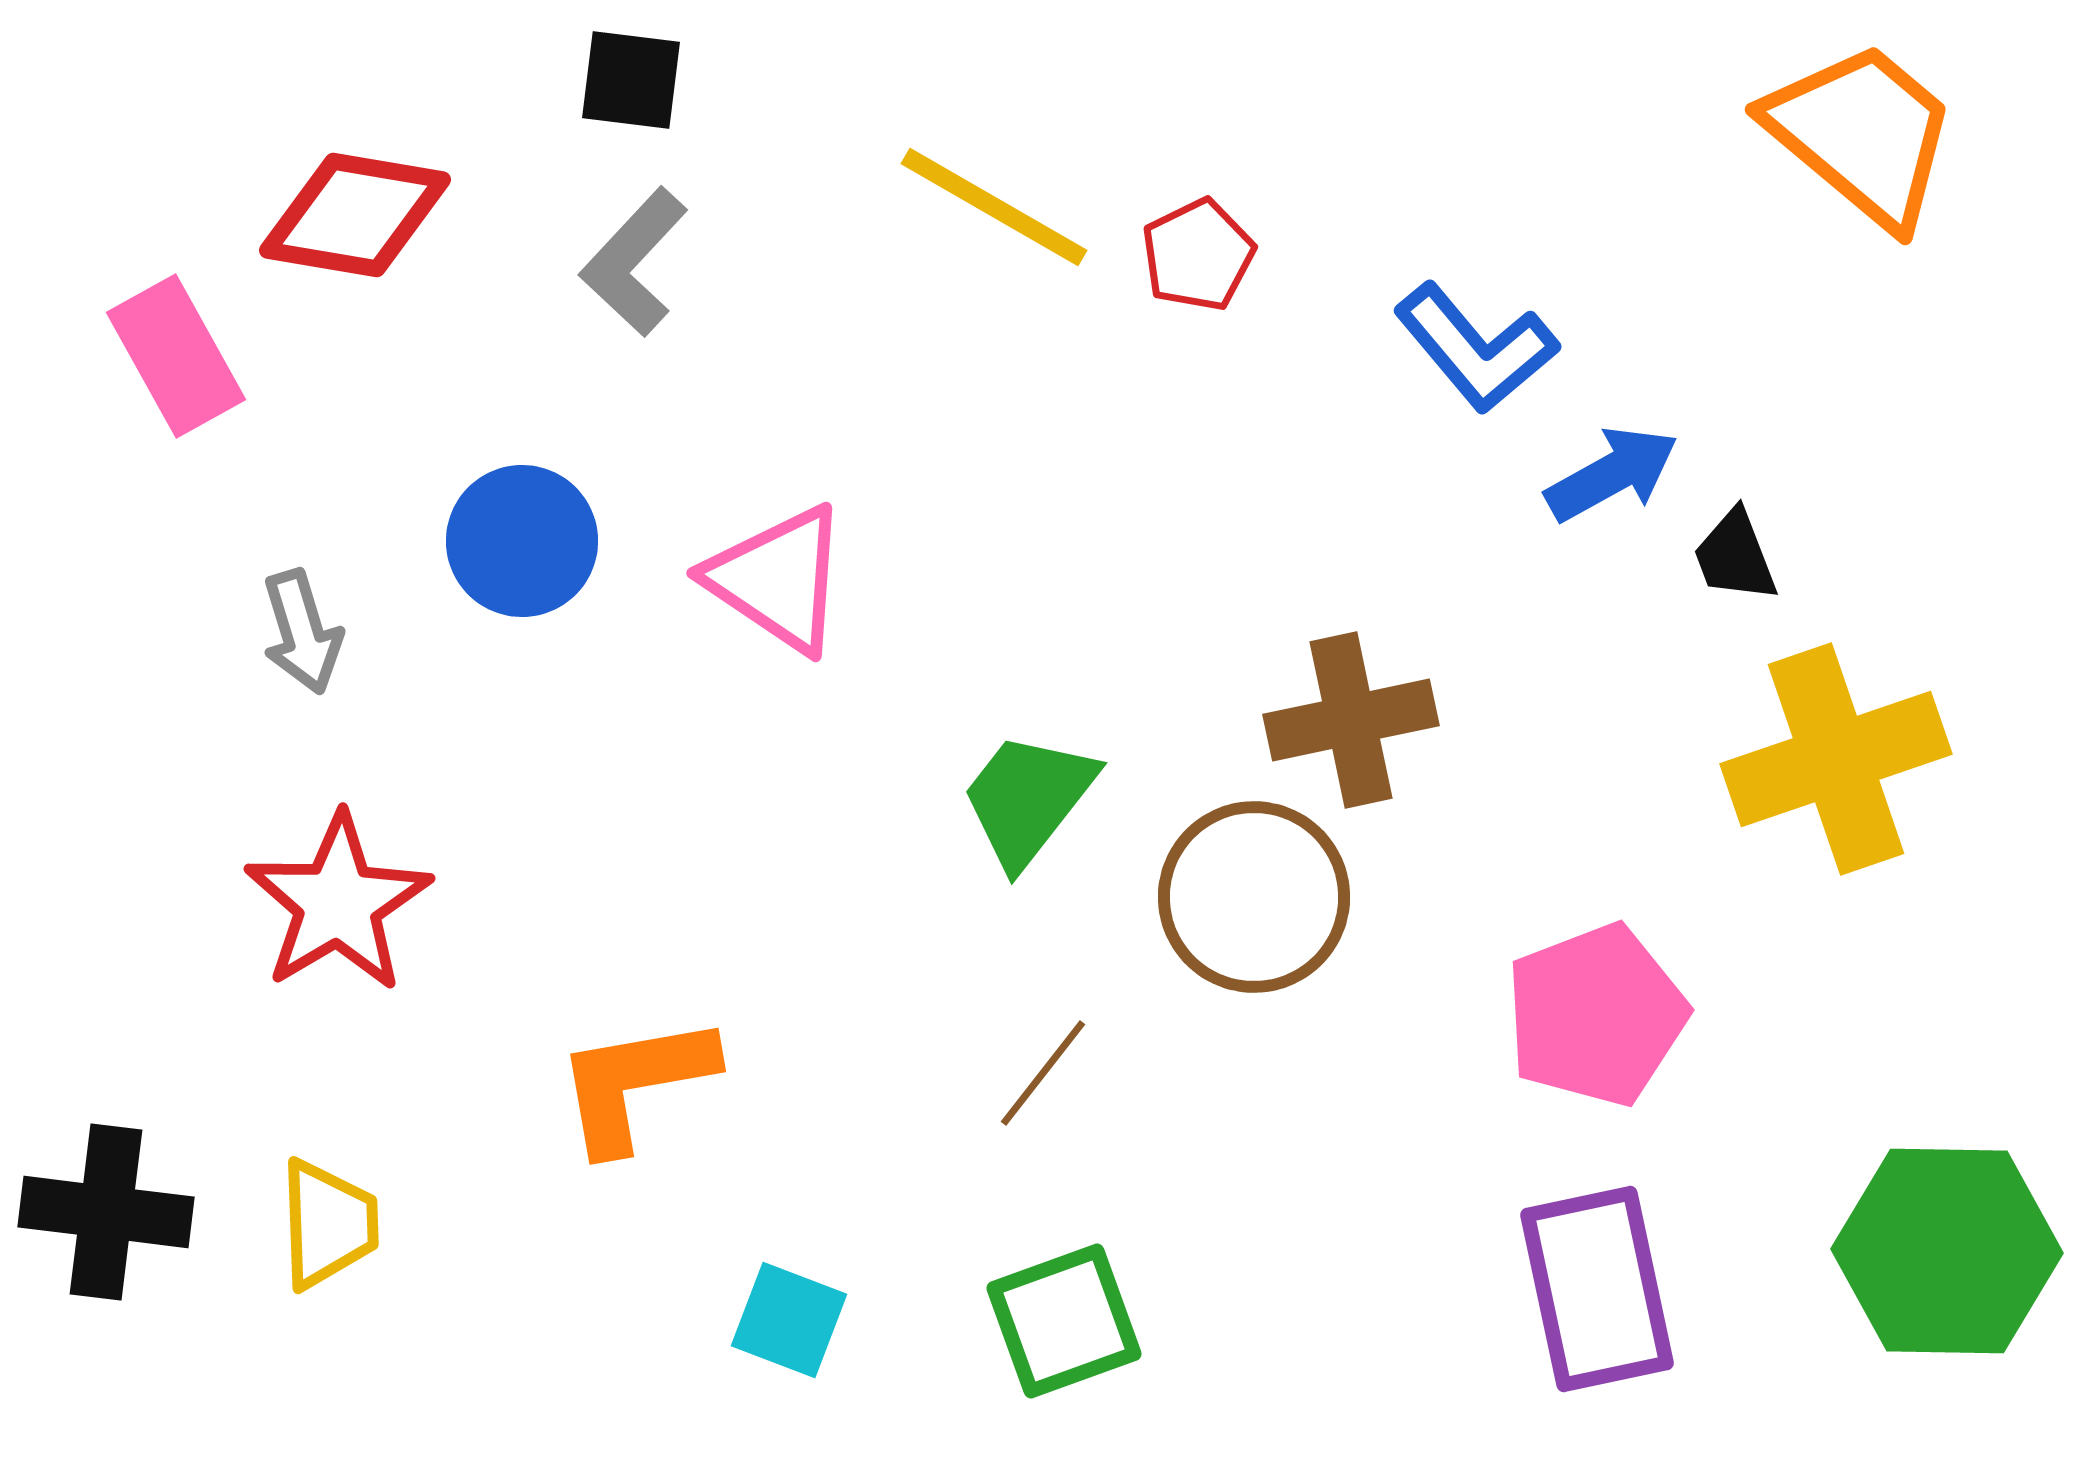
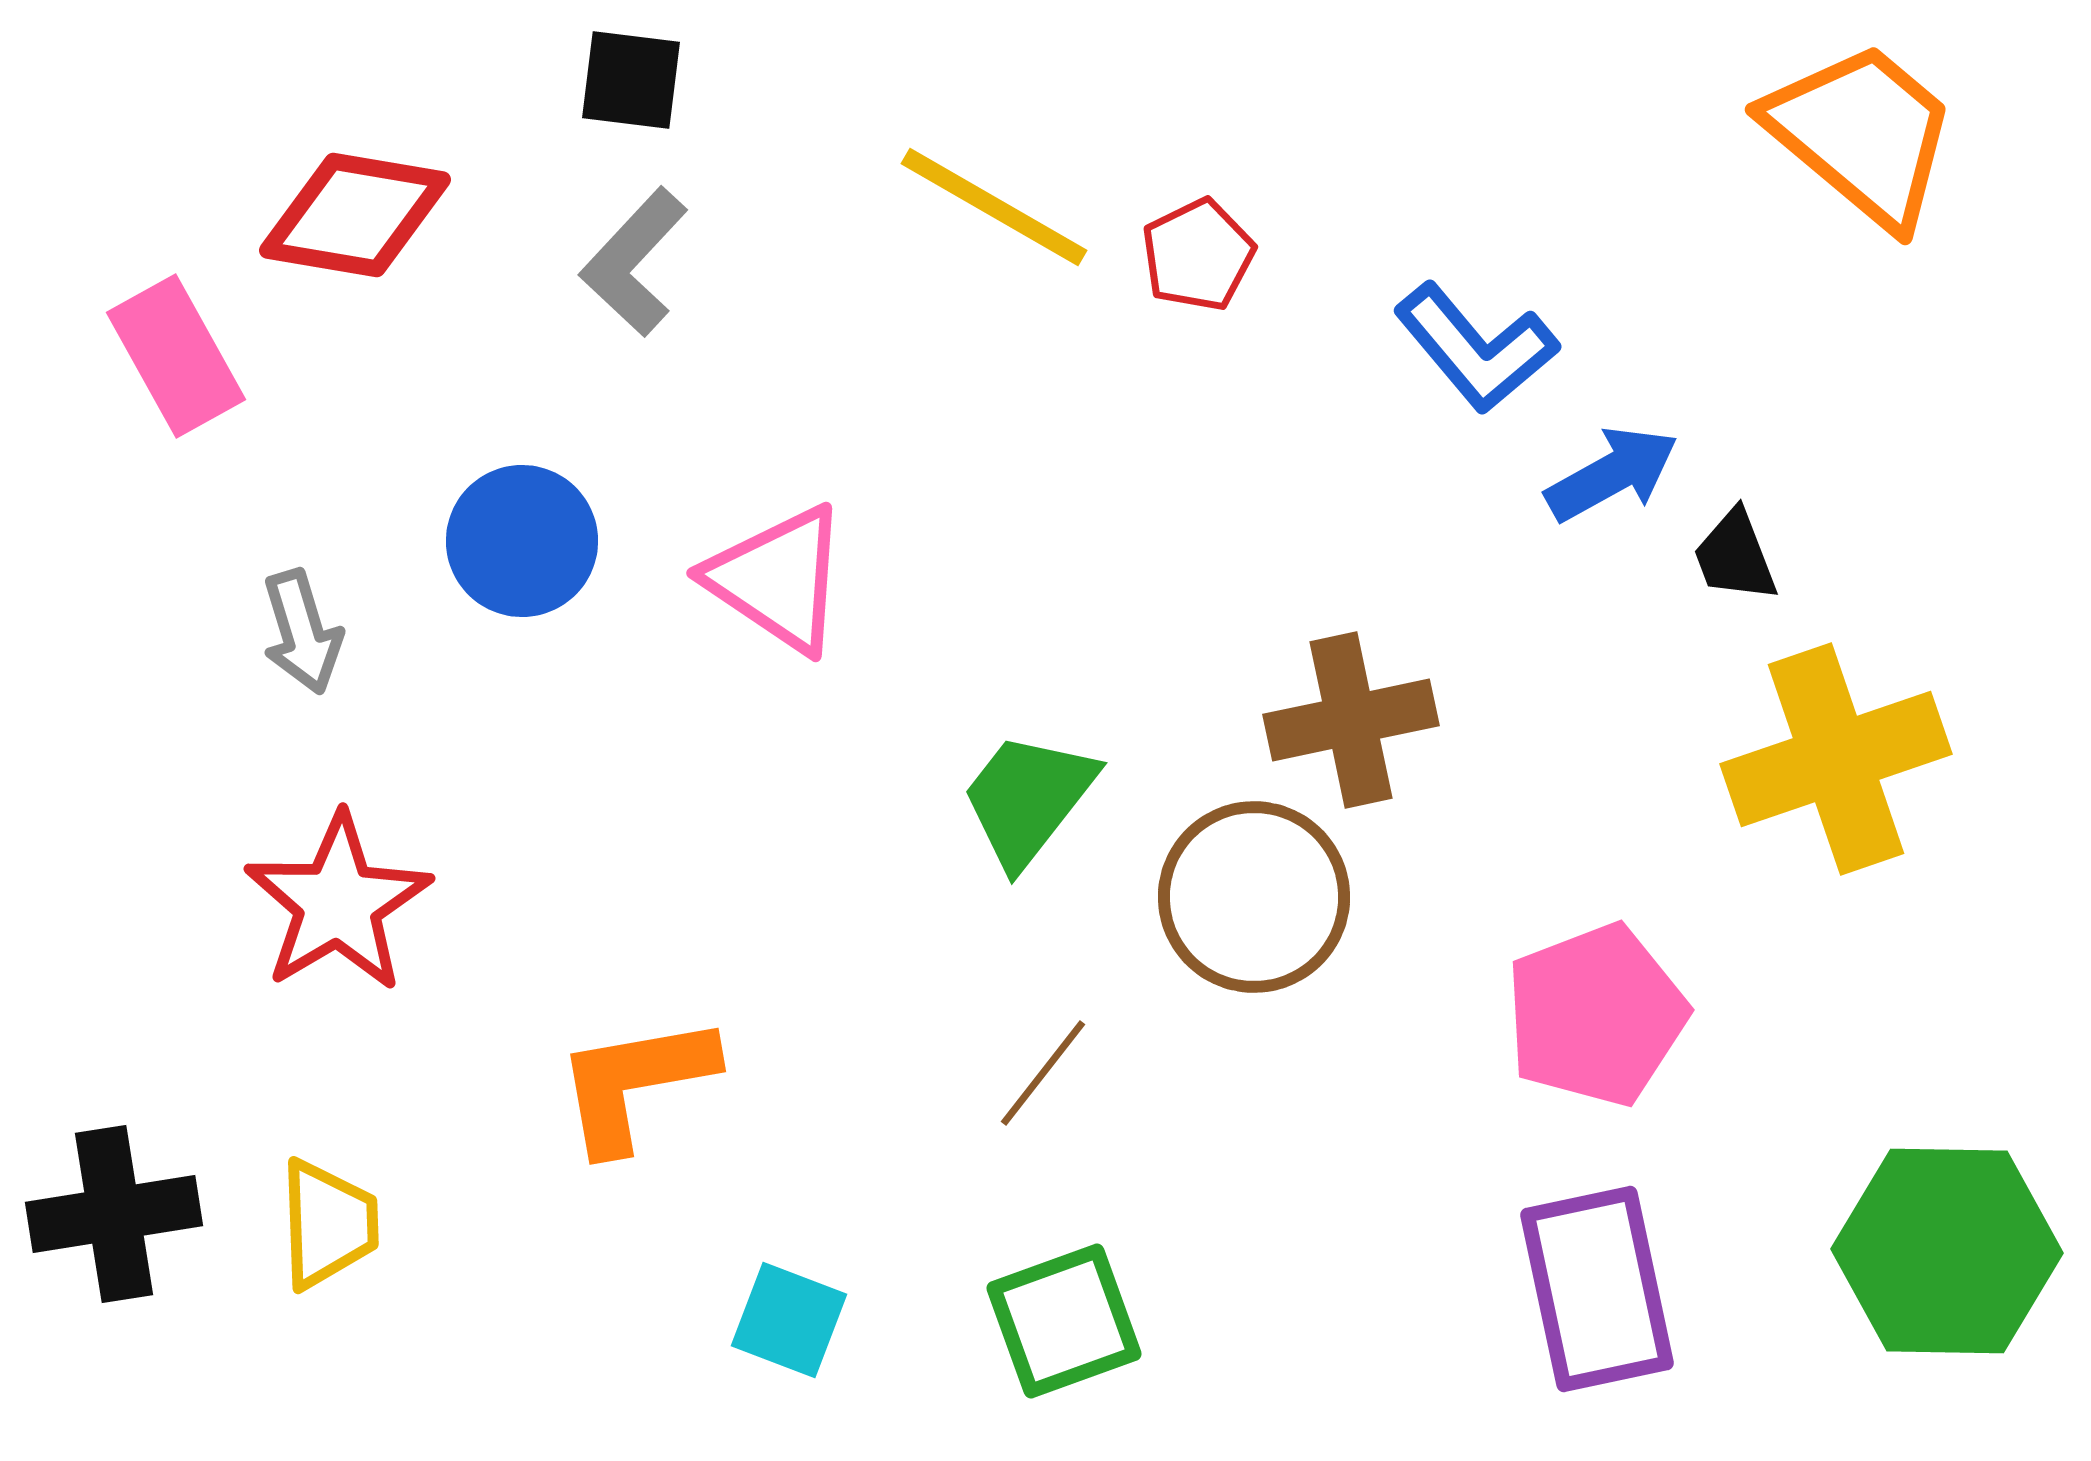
black cross: moved 8 px right, 2 px down; rotated 16 degrees counterclockwise
